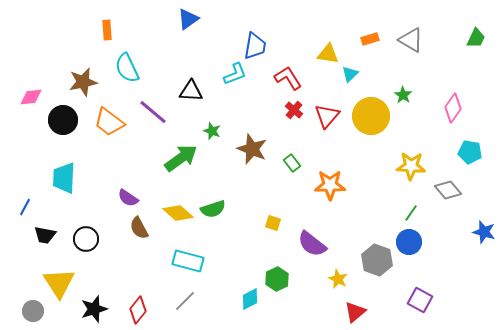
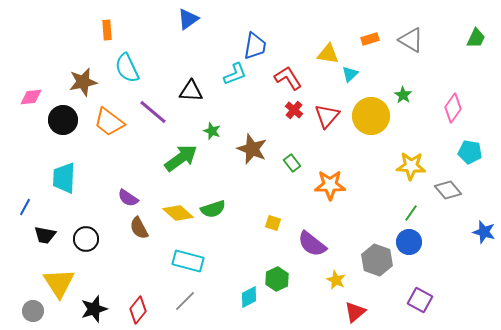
yellow star at (338, 279): moved 2 px left, 1 px down
cyan diamond at (250, 299): moved 1 px left, 2 px up
